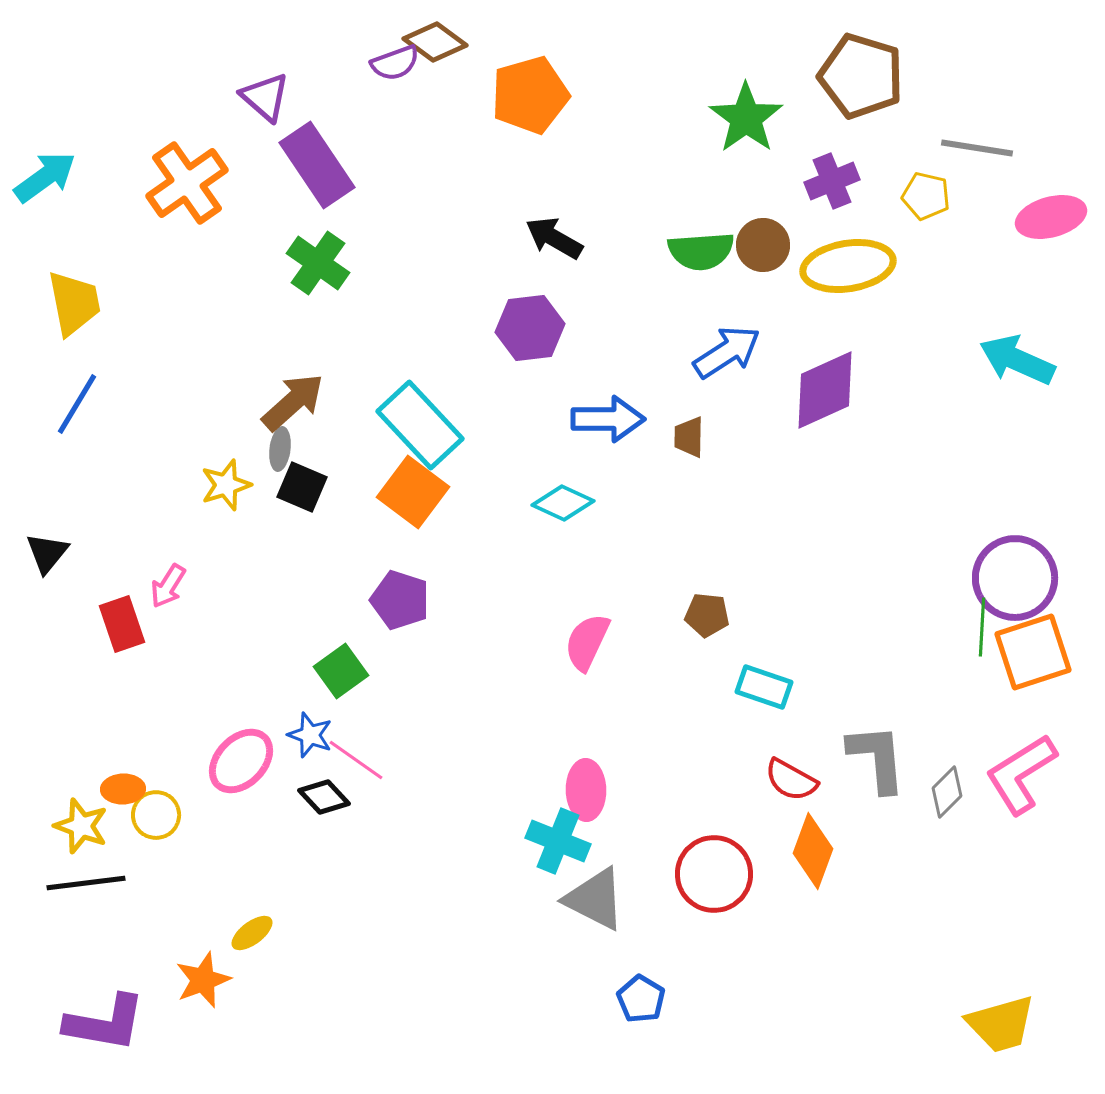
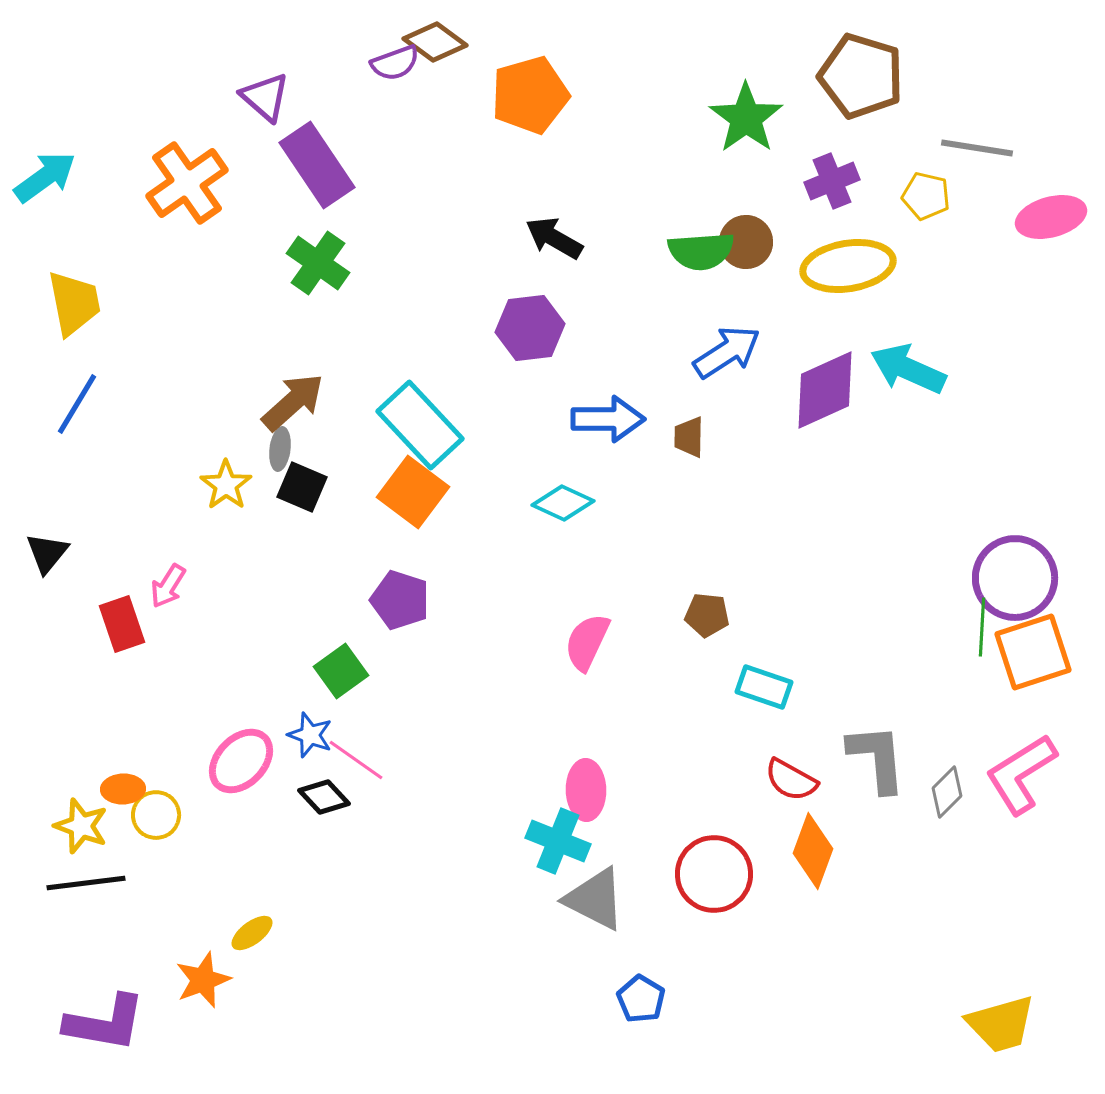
brown circle at (763, 245): moved 17 px left, 3 px up
cyan arrow at (1017, 360): moved 109 px left, 9 px down
yellow star at (226, 485): rotated 18 degrees counterclockwise
